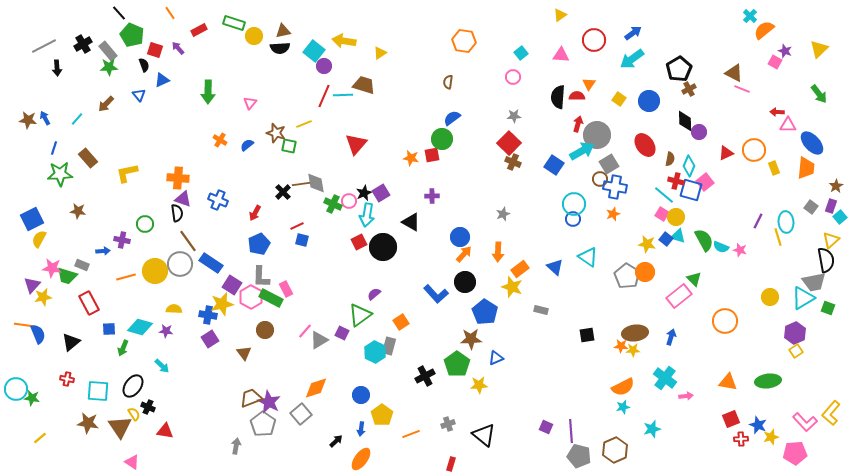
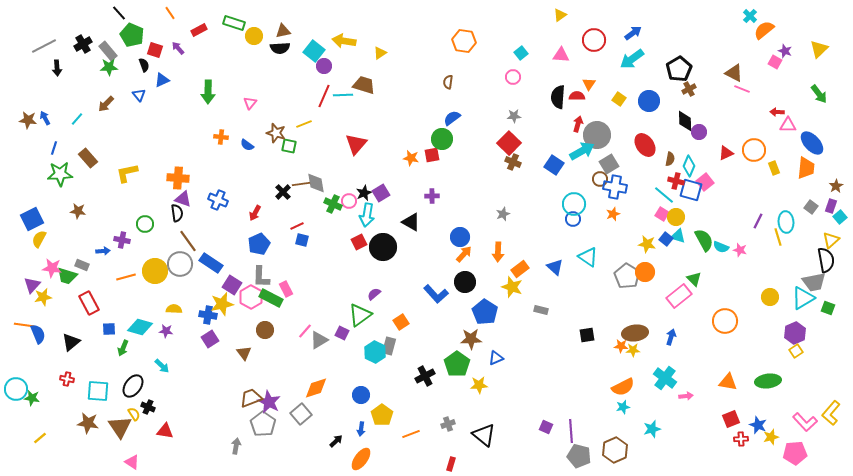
orange cross at (220, 140): moved 1 px right, 3 px up; rotated 24 degrees counterclockwise
blue semicircle at (247, 145): rotated 104 degrees counterclockwise
